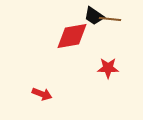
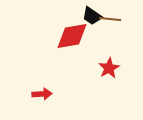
black trapezoid: moved 2 px left
red star: moved 1 px right; rotated 30 degrees counterclockwise
red arrow: rotated 24 degrees counterclockwise
